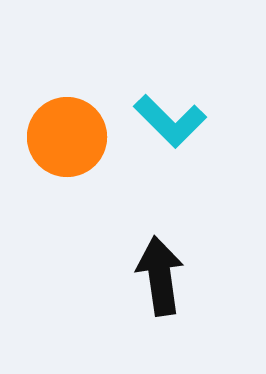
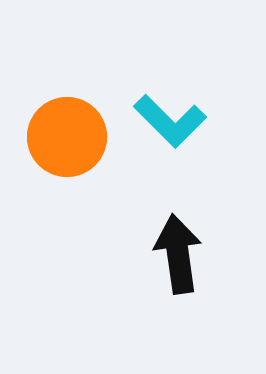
black arrow: moved 18 px right, 22 px up
